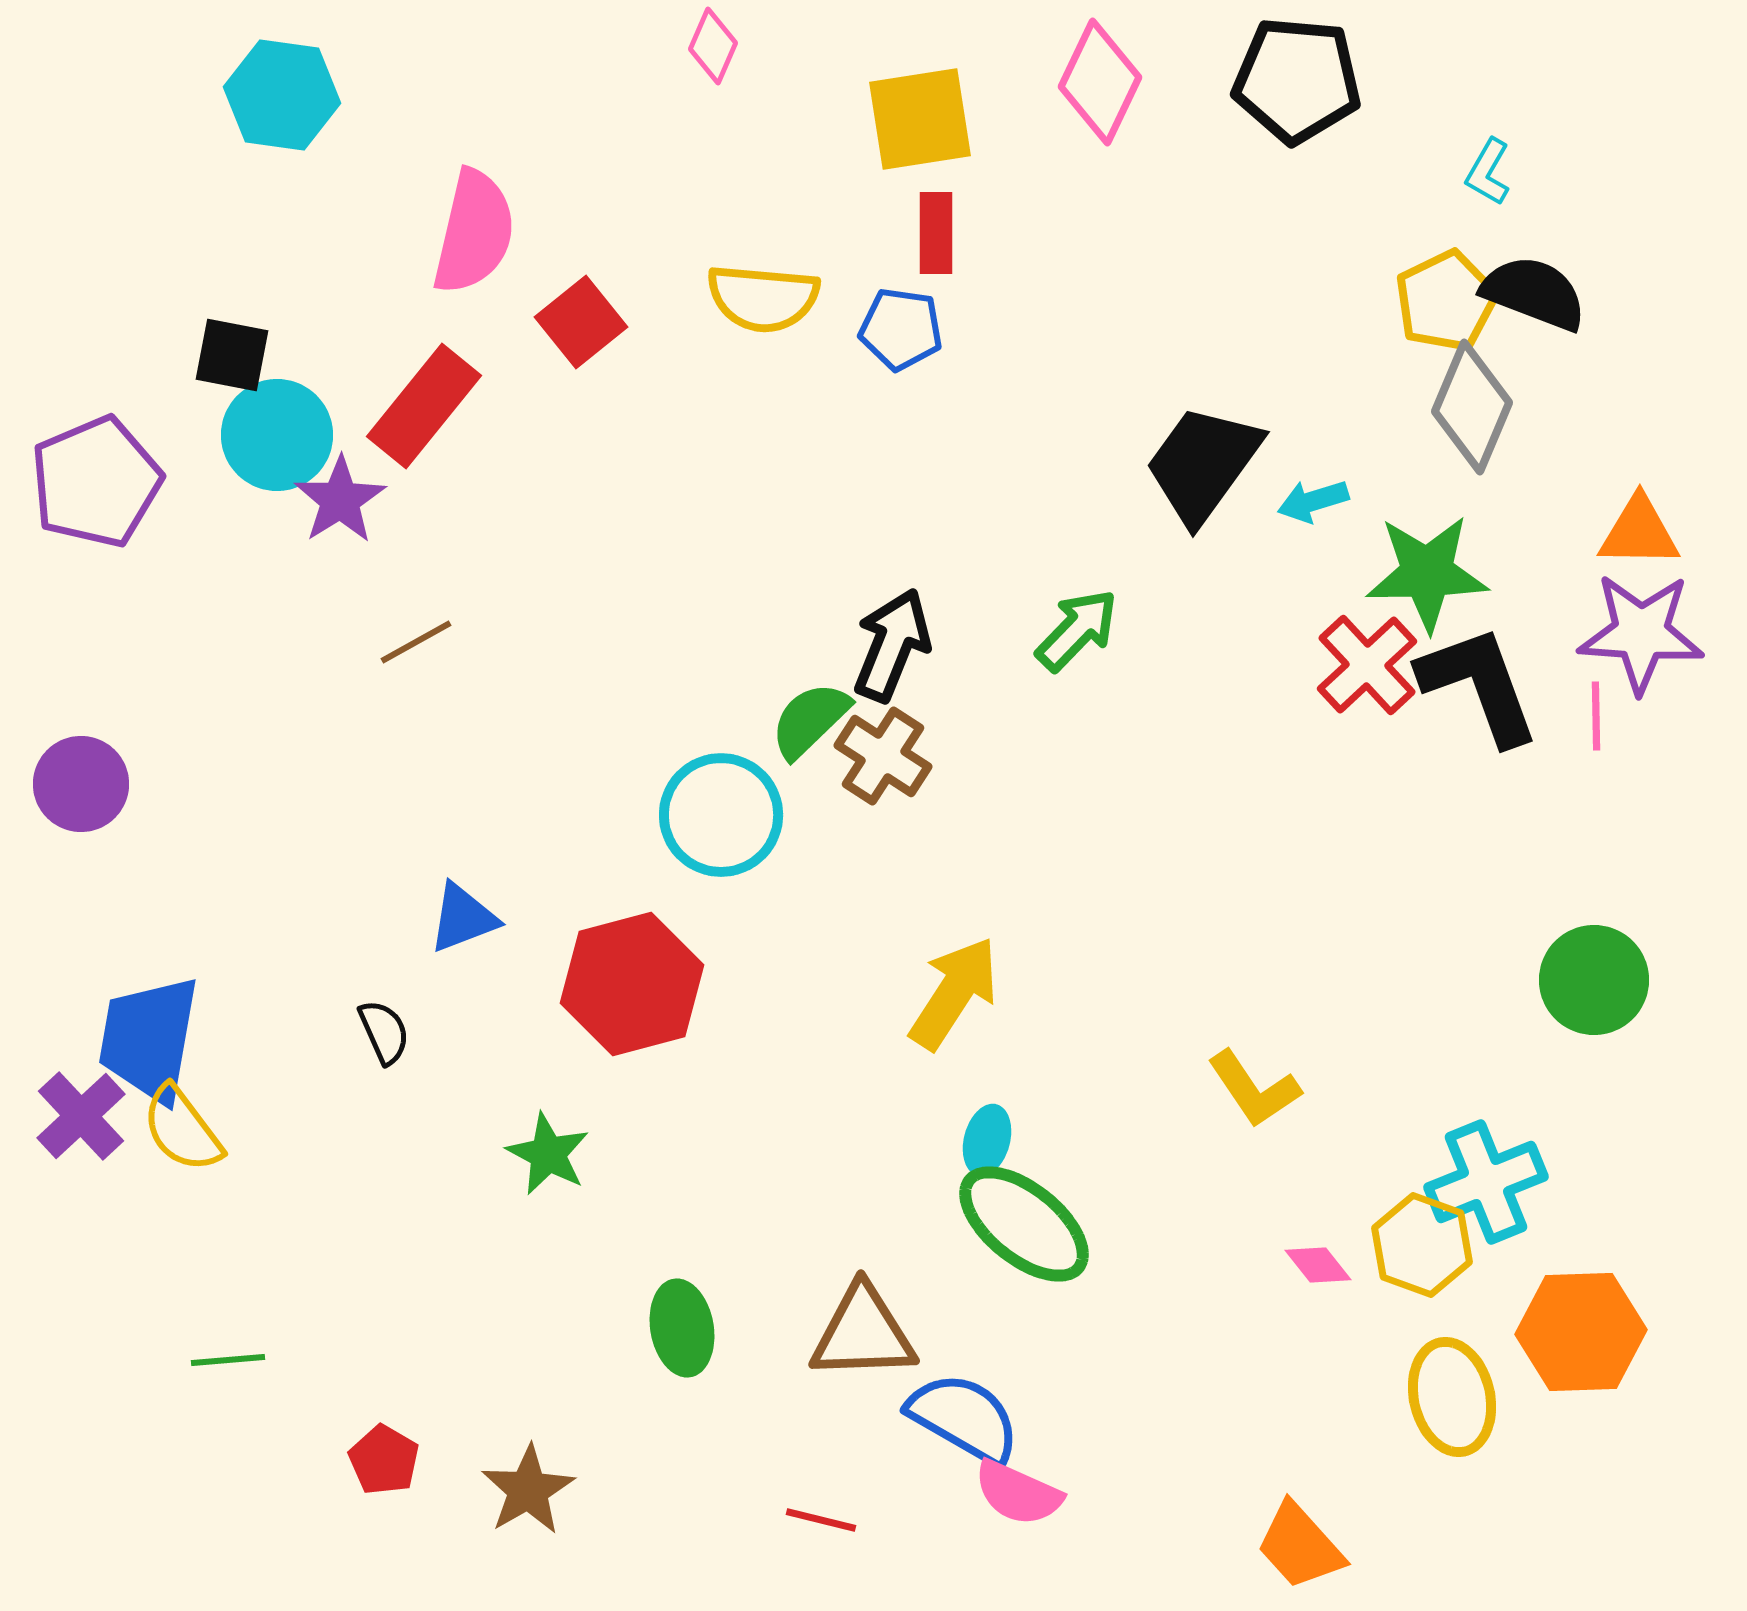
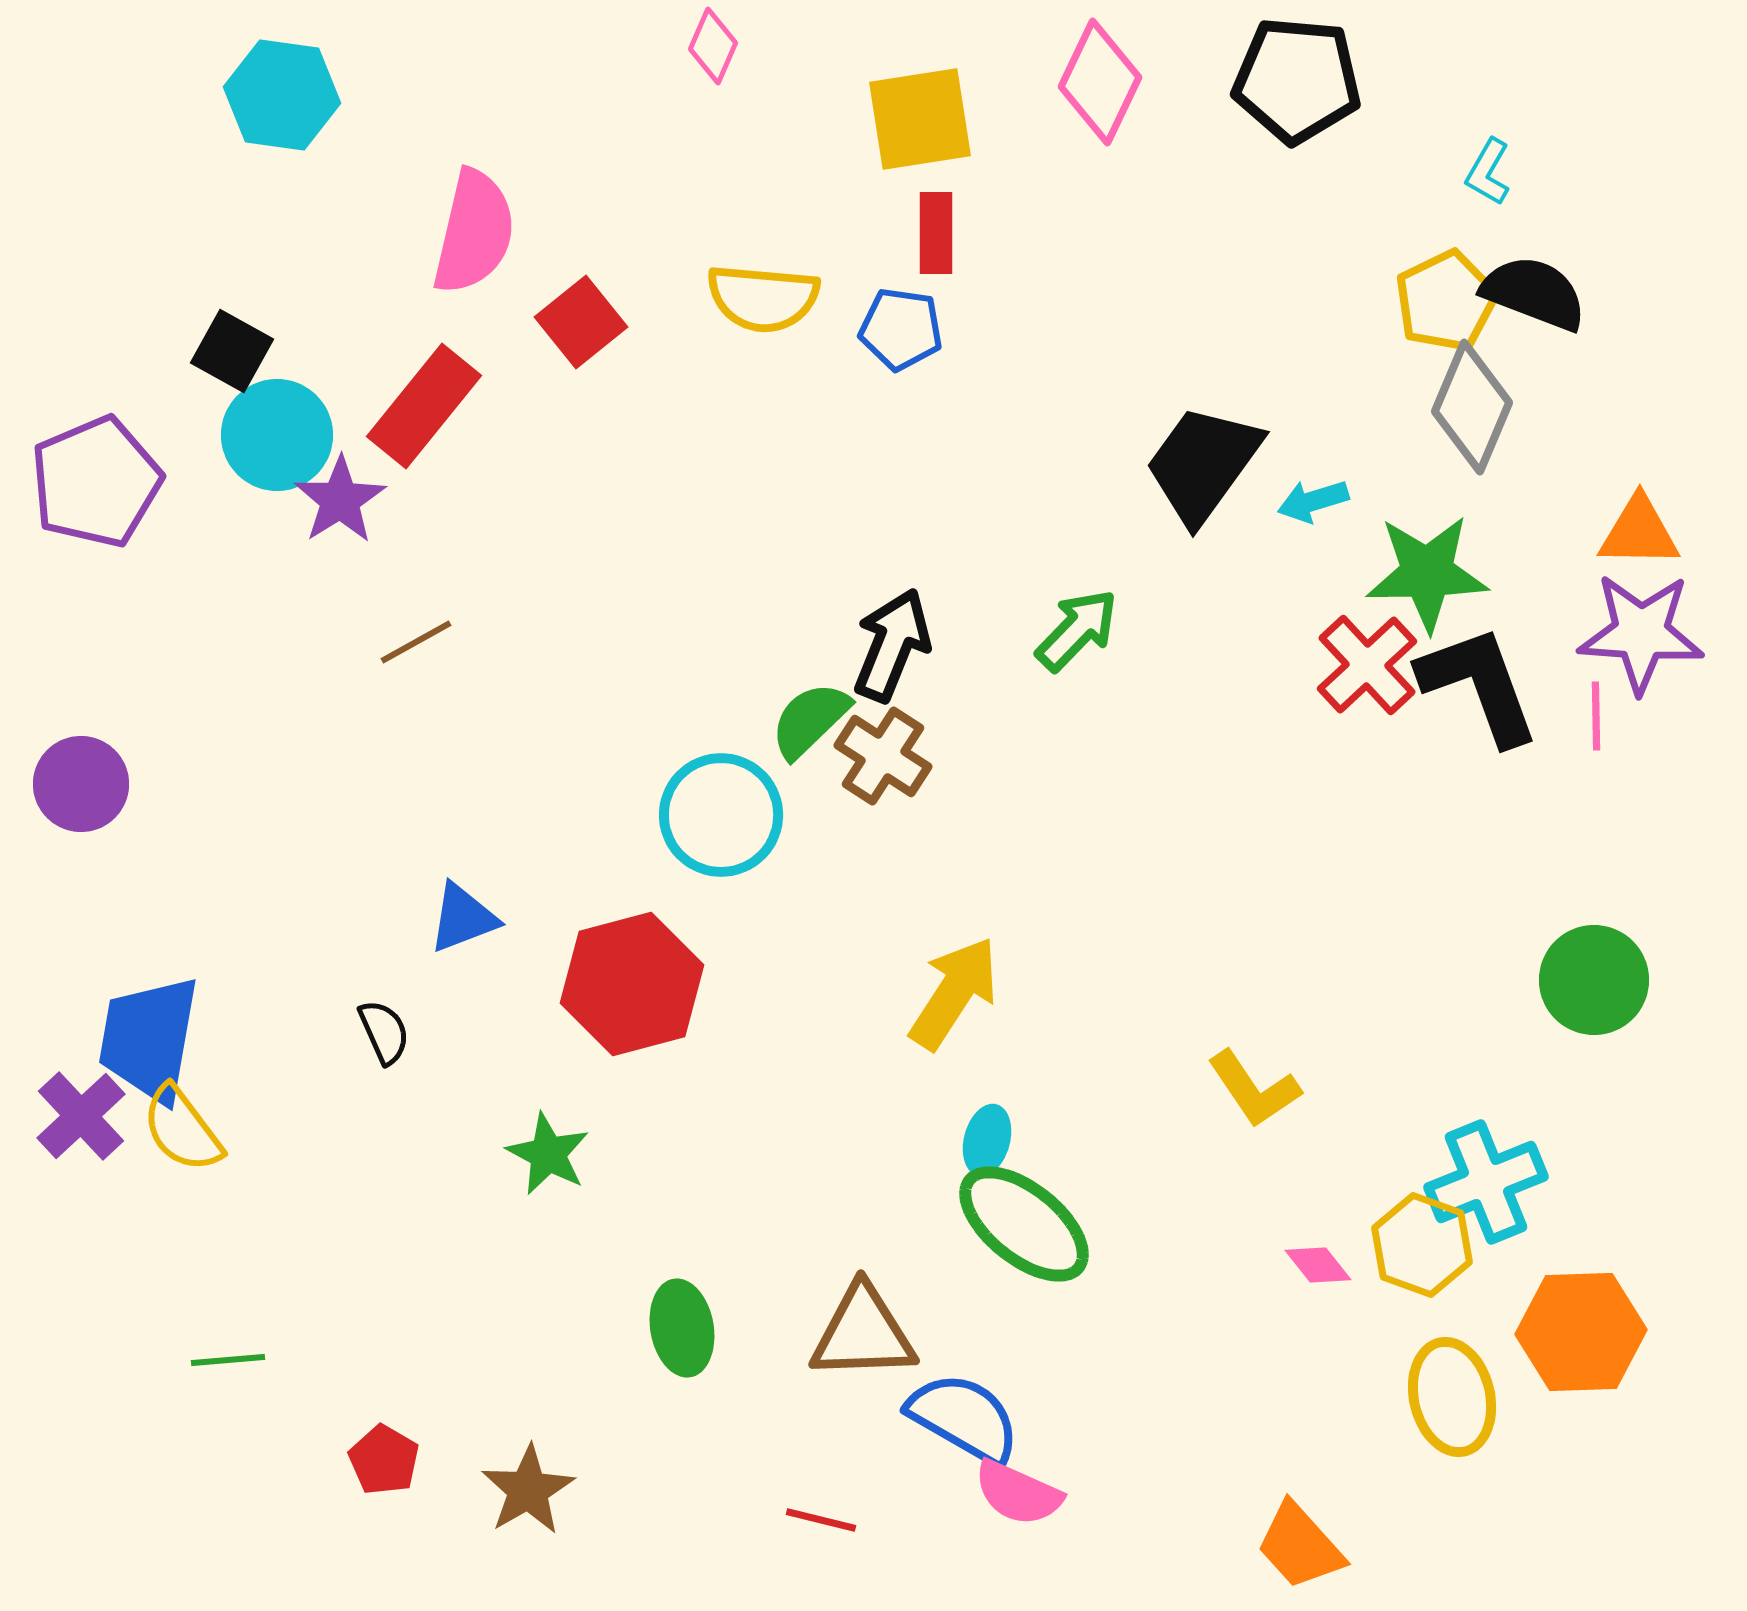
black square at (232, 355): moved 4 px up; rotated 18 degrees clockwise
